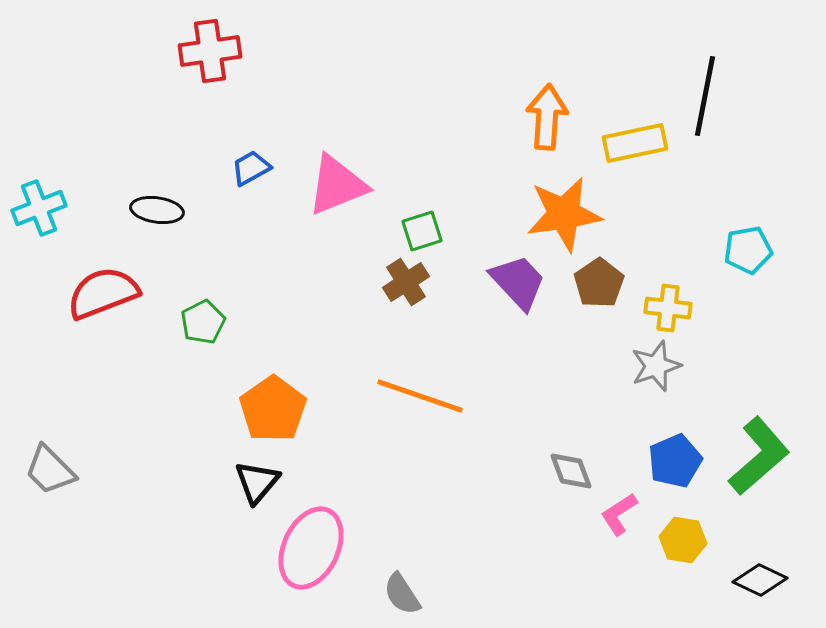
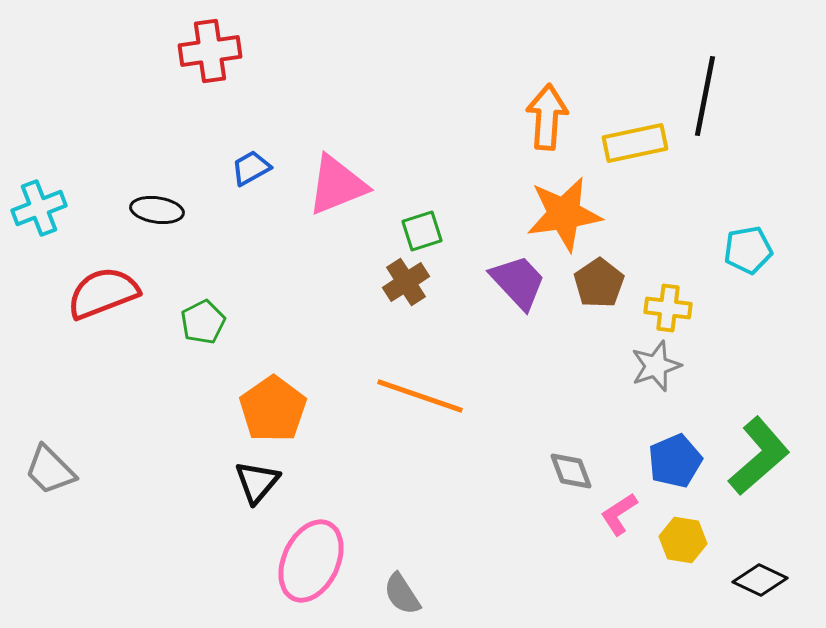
pink ellipse: moved 13 px down
